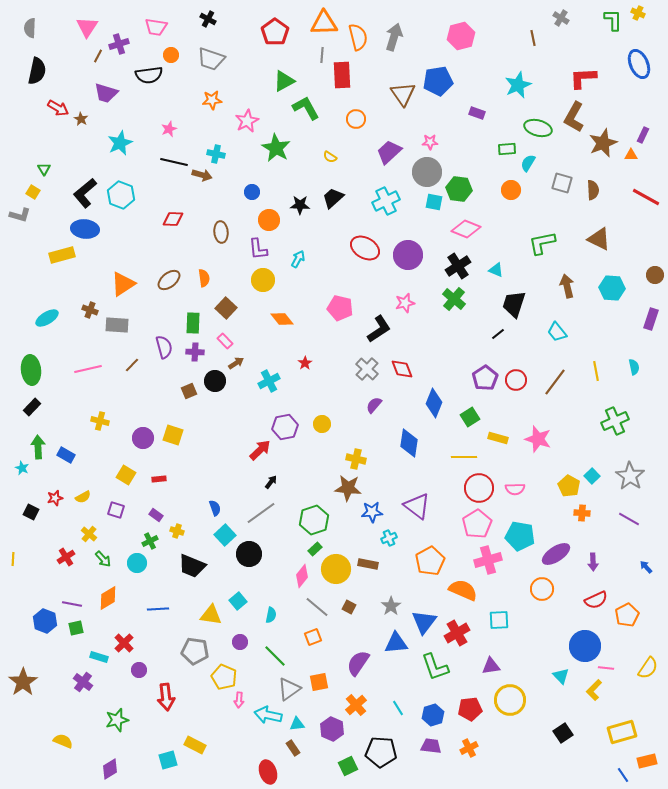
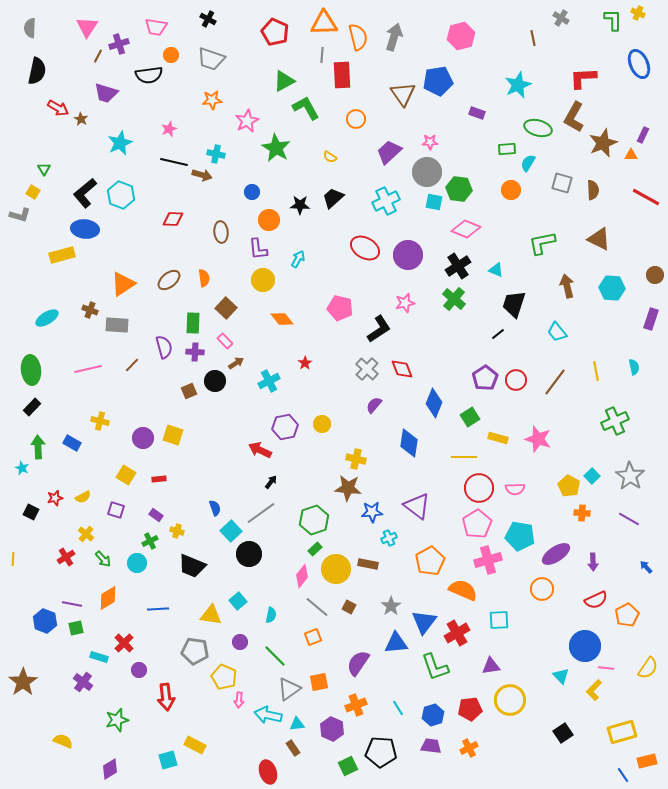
red pentagon at (275, 32): rotated 12 degrees counterclockwise
red arrow at (260, 450): rotated 110 degrees counterclockwise
blue rectangle at (66, 455): moved 6 px right, 12 px up
yellow cross at (89, 534): moved 3 px left
cyan square at (225, 535): moved 6 px right, 4 px up
orange cross at (356, 705): rotated 20 degrees clockwise
